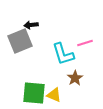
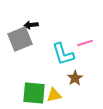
gray square: moved 2 px up
yellow triangle: rotated 35 degrees counterclockwise
